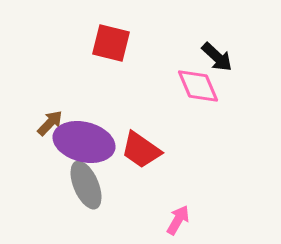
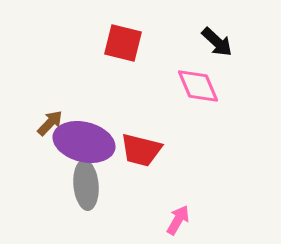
red square: moved 12 px right
black arrow: moved 15 px up
red trapezoid: rotated 21 degrees counterclockwise
gray ellipse: rotated 18 degrees clockwise
